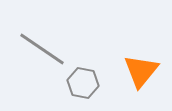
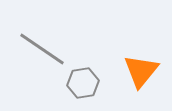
gray hexagon: rotated 20 degrees counterclockwise
